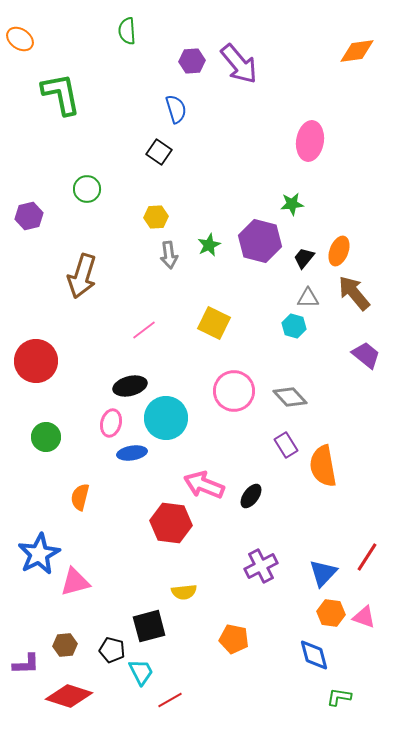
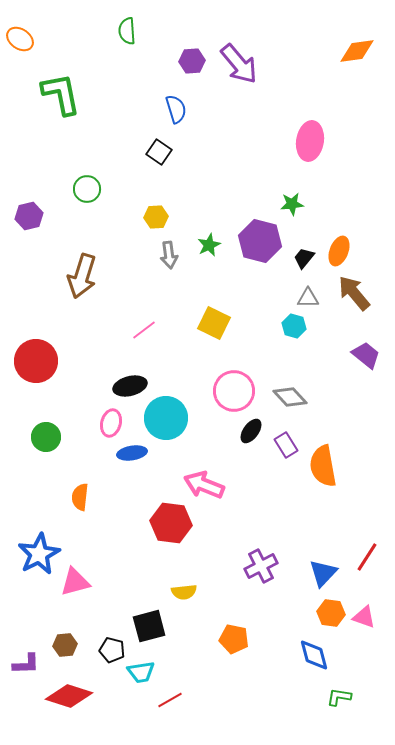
black ellipse at (251, 496): moved 65 px up
orange semicircle at (80, 497): rotated 8 degrees counterclockwise
cyan trapezoid at (141, 672): rotated 108 degrees clockwise
